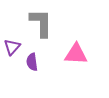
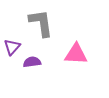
gray L-shape: rotated 8 degrees counterclockwise
purple semicircle: rotated 90 degrees clockwise
